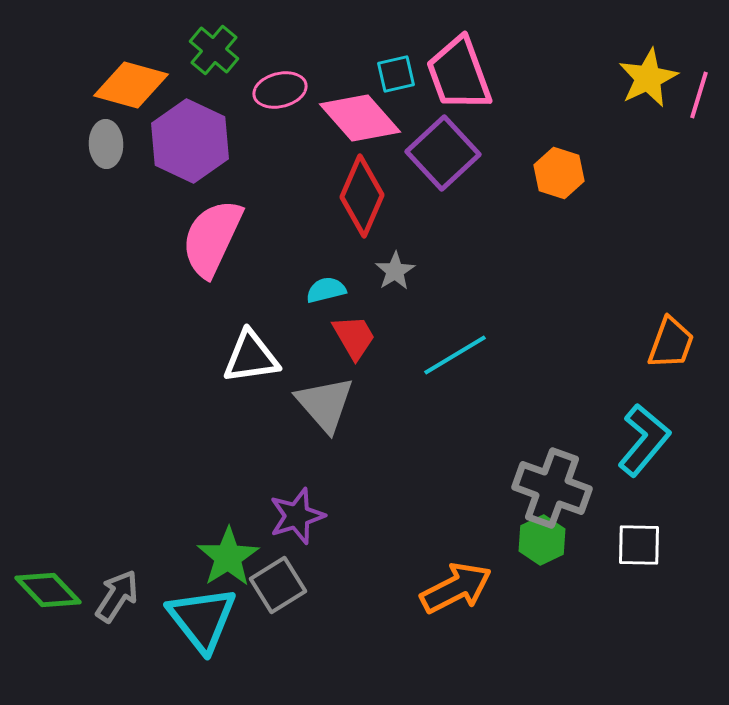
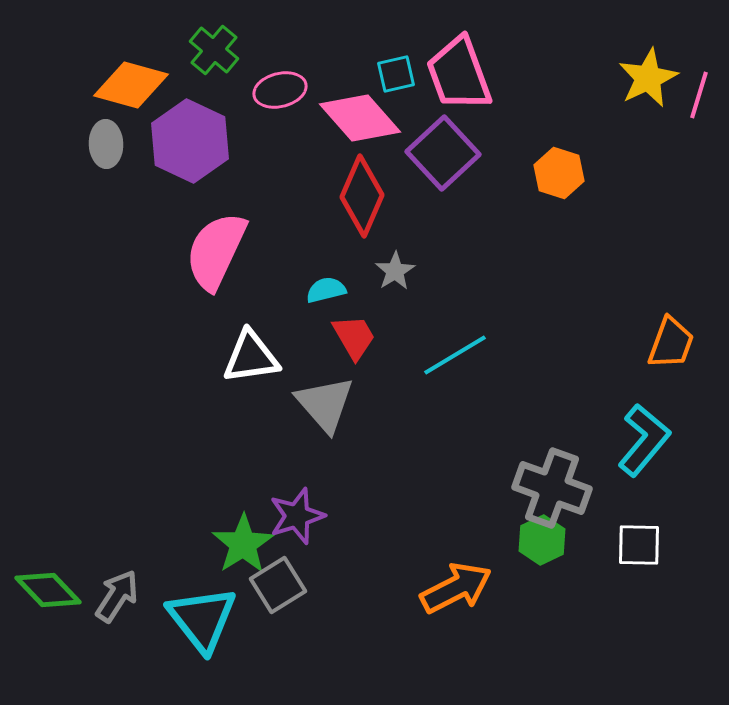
pink semicircle: moved 4 px right, 13 px down
green star: moved 15 px right, 13 px up
